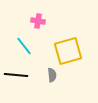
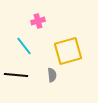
pink cross: rotated 24 degrees counterclockwise
